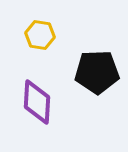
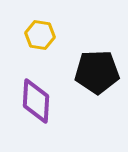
purple diamond: moved 1 px left, 1 px up
